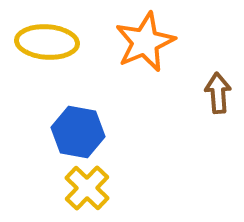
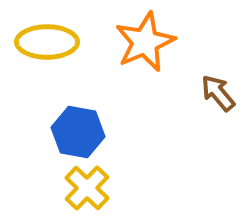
yellow ellipse: rotated 4 degrees counterclockwise
brown arrow: rotated 36 degrees counterclockwise
